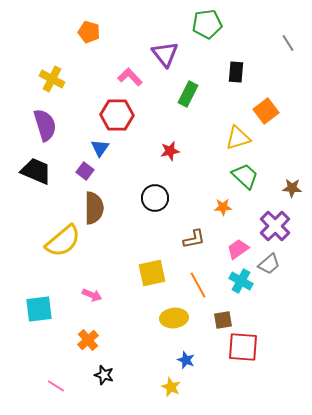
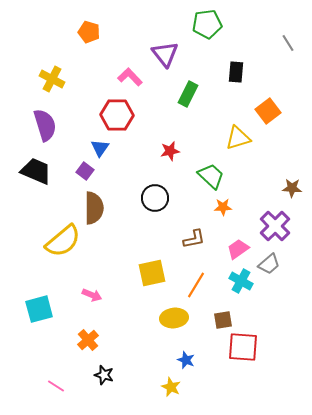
orange square: moved 2 px right
green trapezoid: moved 34 px left
orange line: moved 2 px left; rotated 60 degrees clockwise
cyan square: rotated 8 degrees counterclockwise
